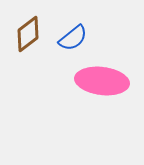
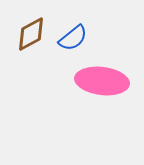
brown diamond: moved 3 px right; rotated 9 degrees clockwise
